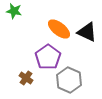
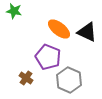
purple pentagon: rotated 15 degrees counterclockwise
